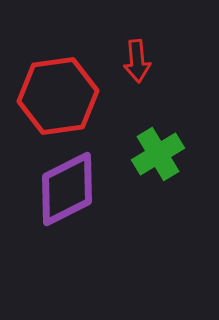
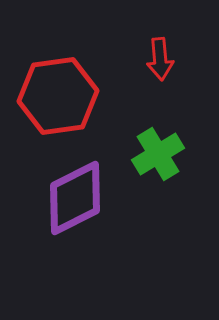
red arrow: moved 23 px right, 2 px up
purple diamond: moved 8 px right, 9 px down
